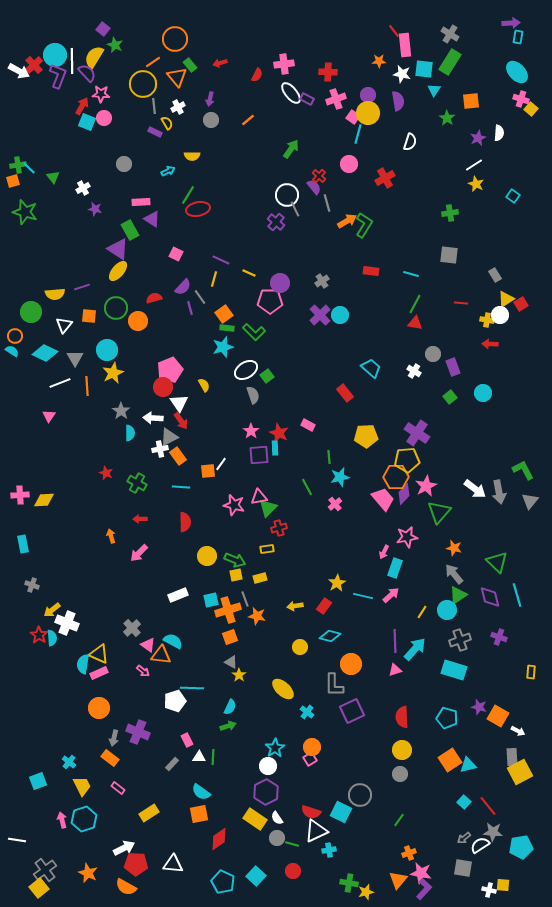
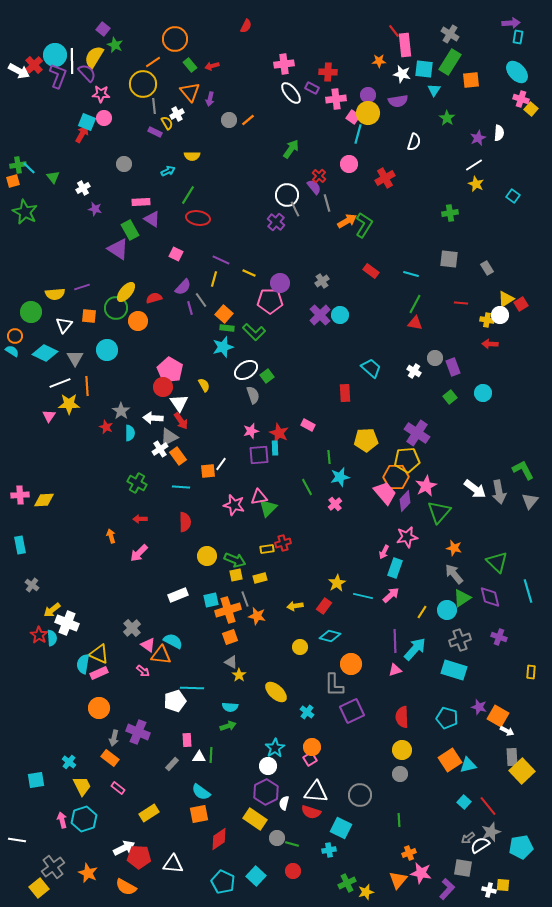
red arrow at (220, 63): moved 8 px left, 3 px down
red semicircle at (257, 75): moved 11 px left, 49 px up
orange triangle at (177, 77): moved 13 px right, 15 px down
purple rectangle at (307, 99): moved 5 px right, 11 px up
pink cross at (336, 99): rotated 12 degrees clockwise
purple semicircle at (398, 101): rotated 90 degrees clockwise
orange square at (471, 101): moved 21 px up
red arrow at (82, 106): moved 28 px down
white cross at (178, 107): moved 1 px left, 7 px down
gray circle at (211, 120): moved 18 px right
white semicircle at (410, 142): moved 4 px right
red ellipse at (198, 209): moved 9 px down; rotated 20 degrees clockwise
green star at (25, 212): rotated 10 degrees clockwise
gray square at (449, 255): moved 4 px down
yellow ellipse at (118, 271): moved 8 px right, 21 px down
red rectangle at (371, 271): rotated 28 degrees clockwise
gray rectangle at (495, 275): moved 8 px left, 7 px up
gray line at (200, 297): moved 1 px right, 3 px down
orange square at (224, 314): rotated 12 degrees counterclockwise
gray circle at (433, 354): moved 2 px right, 4 px down
pink pentagon at (170, 370): rotated 20 degrees counterclockwise
yellow star at (113, 373): moved 44 px left, 31 px down; rotated 25 degrees clockwise
red rectangle at (345, 393): rotated 36 degrees clockwise
pink star at (251, 431): rotated 21 degrees clockwise
yellow pentagon at (366, 436): moved 4 px down
white cross at (160, 449): rotated 21 degrees counterclockwise
red star at (106, 473): moved 46 px up
purple diamond at (404, 494): moved 1 px right, 7 px down
pink trapezoid at (383, 499): moved 2 px right, 6 px up
red cross at (279, 528): moved 4 px right, 15 px down
cyan rectangle at (23, 544): moved 3 px left, 1 px down
gray cross at (32, 585): rotated 16 degrees clockwise
green triangle at (458, 595): moved 4 px right, 3 px down
cyan line at (517, 595): moved 11 px right, 4 px up
yellow ellipse at (283, 689): moved 7 px left, 3 px down
cyan semicircle at (230, 707): rotated 70 degrees clockwise
white arrow at (518, 731): moved 11 px left
pink rectangle at (187, 740): rotated 24 degrees clockwise
green line at (213, 757): moved 2 px left, 2 px up
yellow square at (520, 772): moved 2 px right, 1 px up; rotated 15 degrees counterclockwise
cyan square at (38, 781): moved 2 px left, 1 px up; rotated 12 degrees clockwise
cyan square at (341, 812): moved 16 px down
white semicircle at (277, 818): moved 7 px right, 15 px up; rotated 48 degrees clockwise
green line at (399, 820): rotated 40 degrees counterclockwise
white triangle at (316, 831): moved 39 px up; rotated 30 degrees clockwise
gray star at (493, 832): moved 2 px left; rotated 24 degrees counterclockwise
gray arrow at (464, 838): moved 4 px right
red pentagon at (136, 864): moved 3 px right, 7 px up
gray cross at (45, 870): moved 8 px right, 3 px up
green cross at (349, 883): moved 2 px left; rotated 36 degrees counterclockwise
purple L-shape at (424, 889): moved 23 px right
